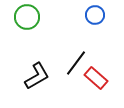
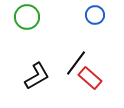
red rectangle: moved 6 px left
